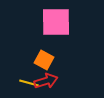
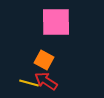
red arrow: rotated 130 degrees counterclockwise
